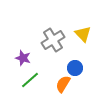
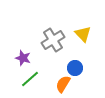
green line: moved 1 px up
